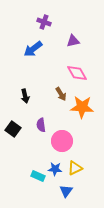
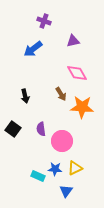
purple cross: moved 1 px up
purple semicircle: moved 4 px down
